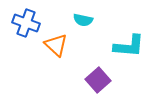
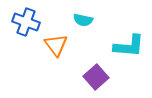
blue cross: moved 1 px up
orange triangle: rotated 10 degrees clockwise
purple square: moved 2 px left, 3 px up
